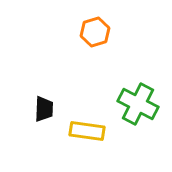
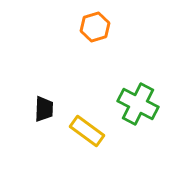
orange hexagon: moved 5 px up
yellow rectangle: rotated 28 degrees clockwise
